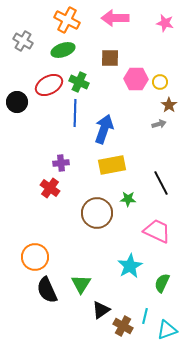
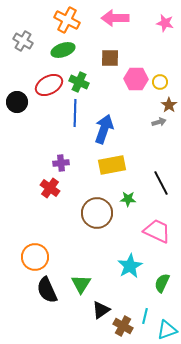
gray arrow: moved 2 px up
